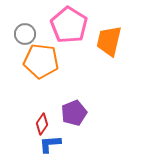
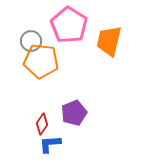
gray circle: moved 6 px right, 7 px down
